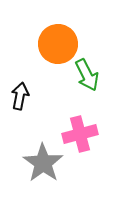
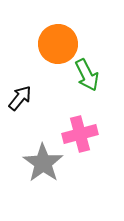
black arrow: moved 2 px down; rotated 28 degrees clockwise
